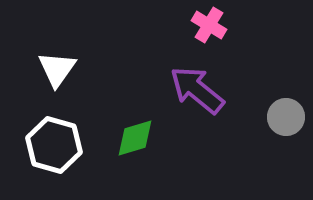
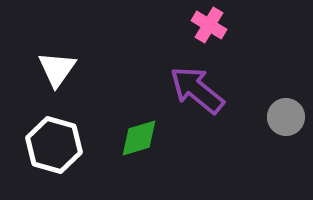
green diamond: moved 4 px right
